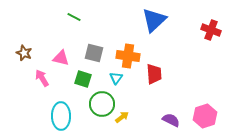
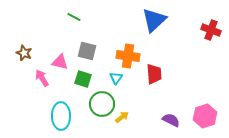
gray square: moved 7 px left, 2 px up
pink triangle: moved 1 px left, 4 px down
